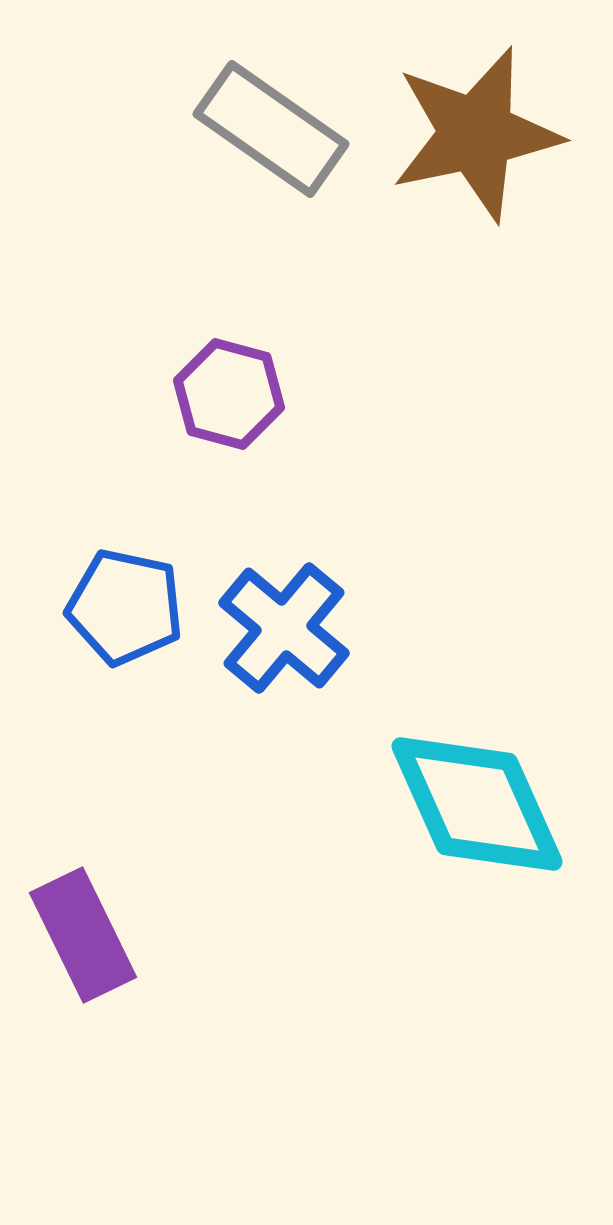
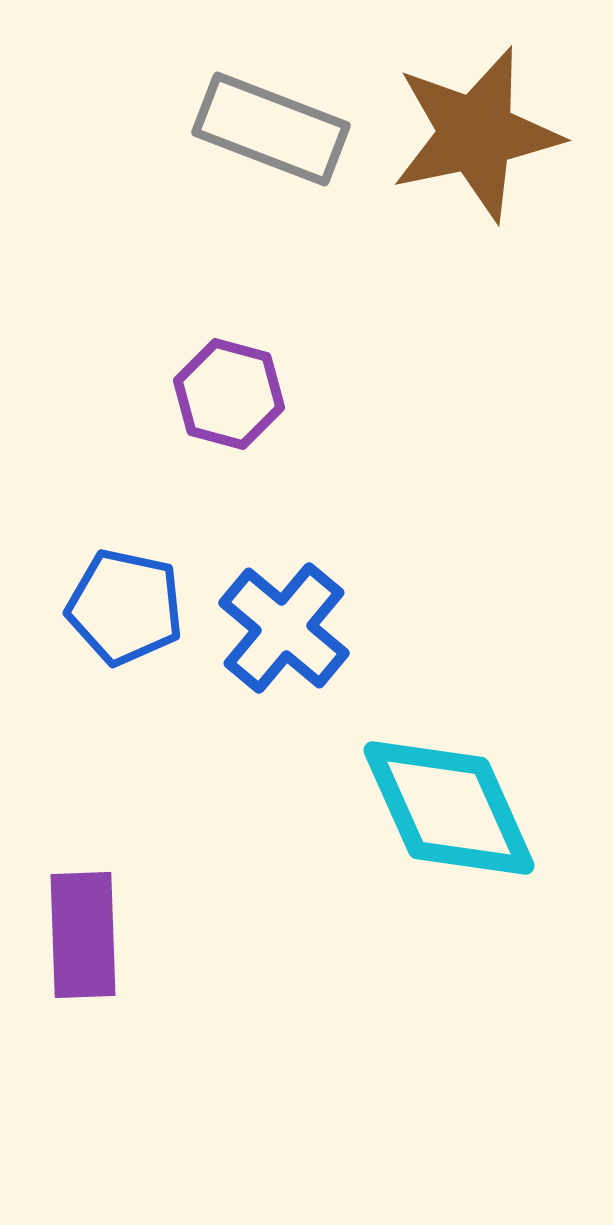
gray rectangle: rotated 14 degrees counterclockwise
cyan diamond: moved 28 px left, 4 px down
purple rectangle: rotated 24 degrees clockwise
